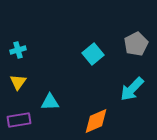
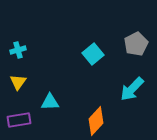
orange diamond: rotated 24 degrees counterclockwise
